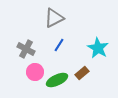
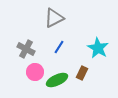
blue line: moved 2 px down
brown rectangle: rotated 24 degrees counterclockwise
